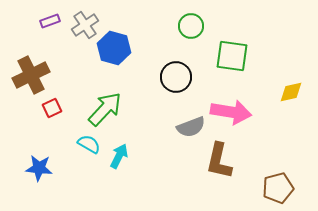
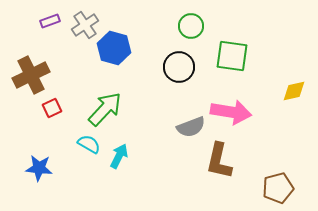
black circle: moved 3 px right, 10 px up
yellow diamond: moved 3 px right, 1 px up
